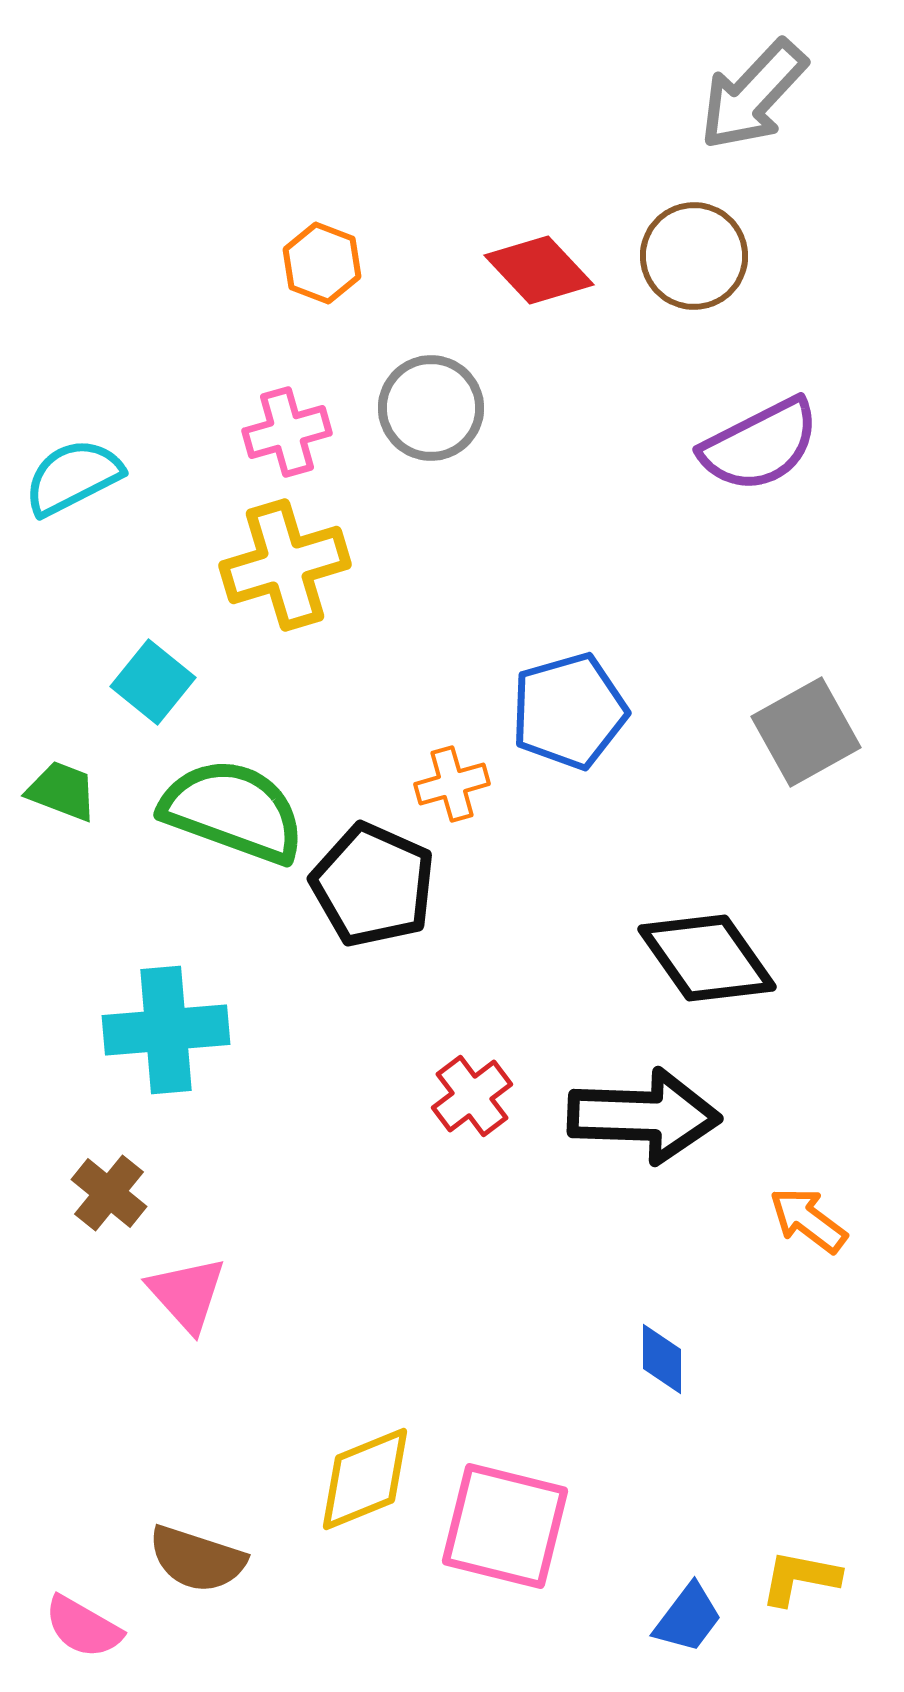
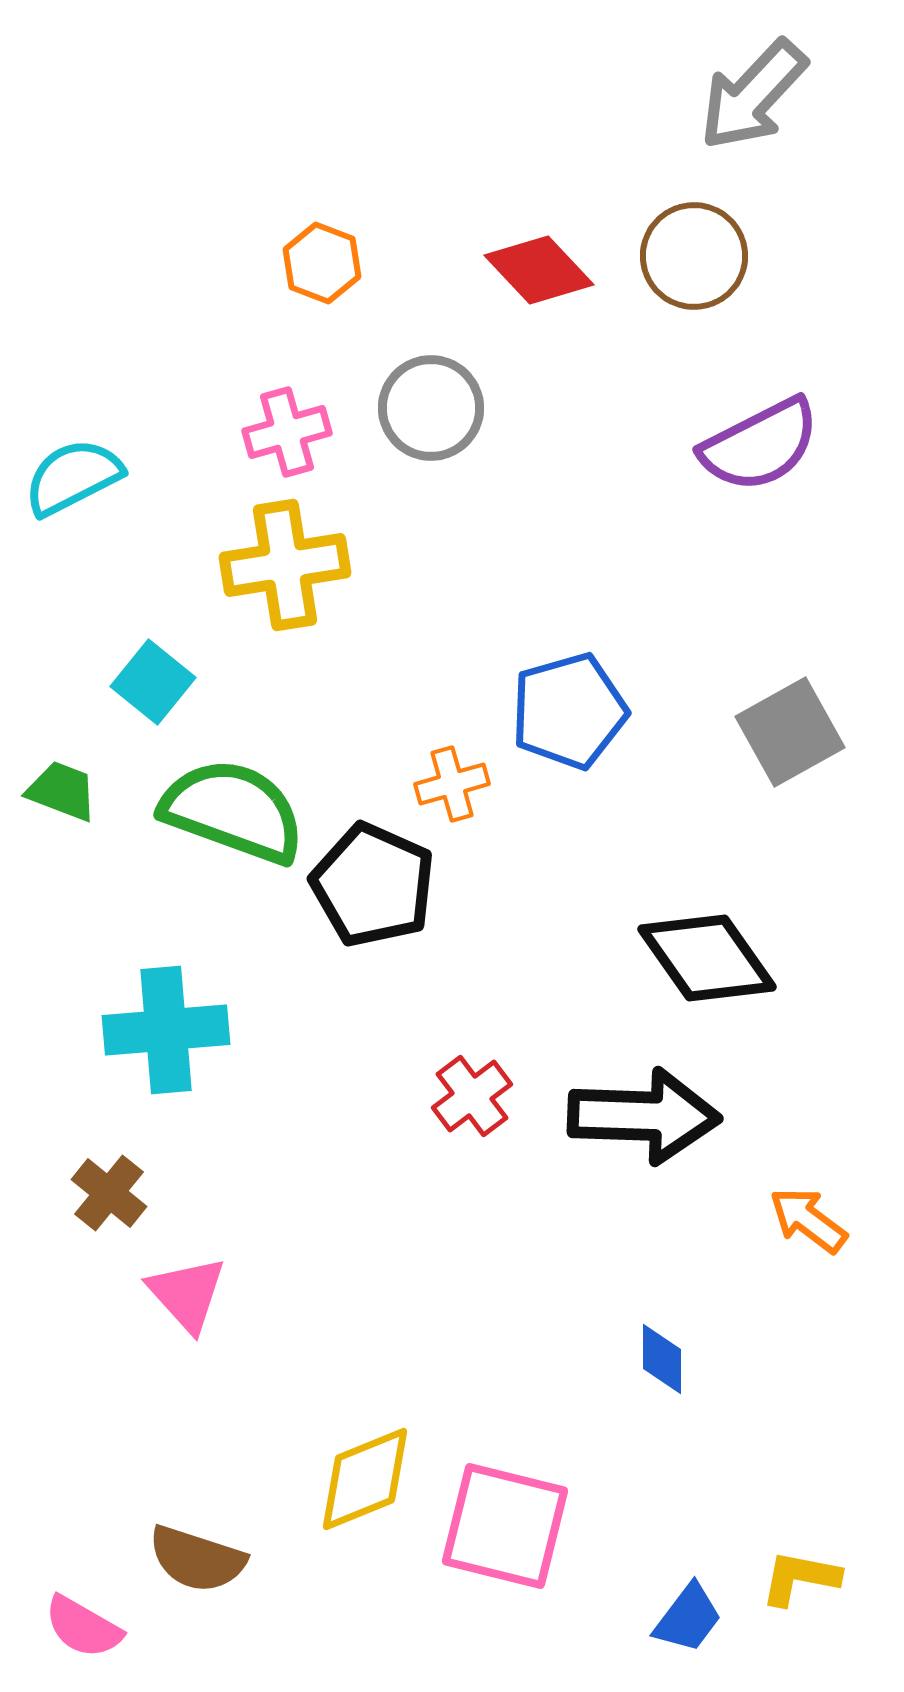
yellow cross: rotated 8 degrees clockwise
gray square: moved 16 px left
